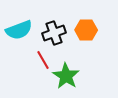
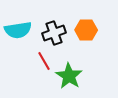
cyan semicircle: moved 1 px left; rotated 12 degrees clockwise
red line: moved 1 px right, 1 px down
green star: moved 3 px right
